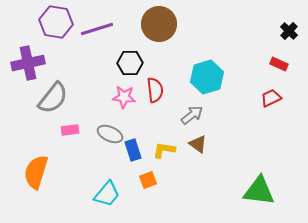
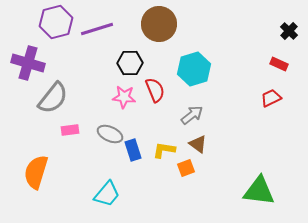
purple hexagon: rotated 24 degrees counterclockwise
purple cross: rotated 28 degrees clockwise
cyan hexagon: moved 13 px left, 8 px up
red semicircle: rotated 15 degrees counterclockwise
orange square: moved 38 px right, 12 px up
